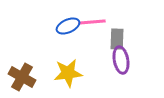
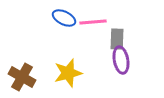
pink line: moved 1 px right
blue ellipse: moved 4 px left, 8 px up; rotated 50 degrees clockwise
yellow star: rotated 8 degrees counterclockwise
